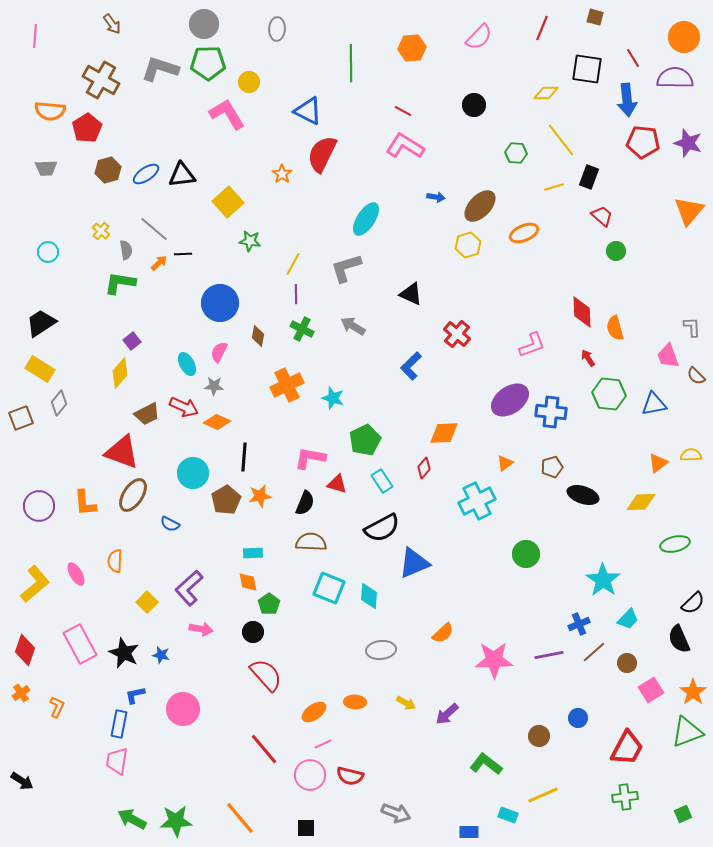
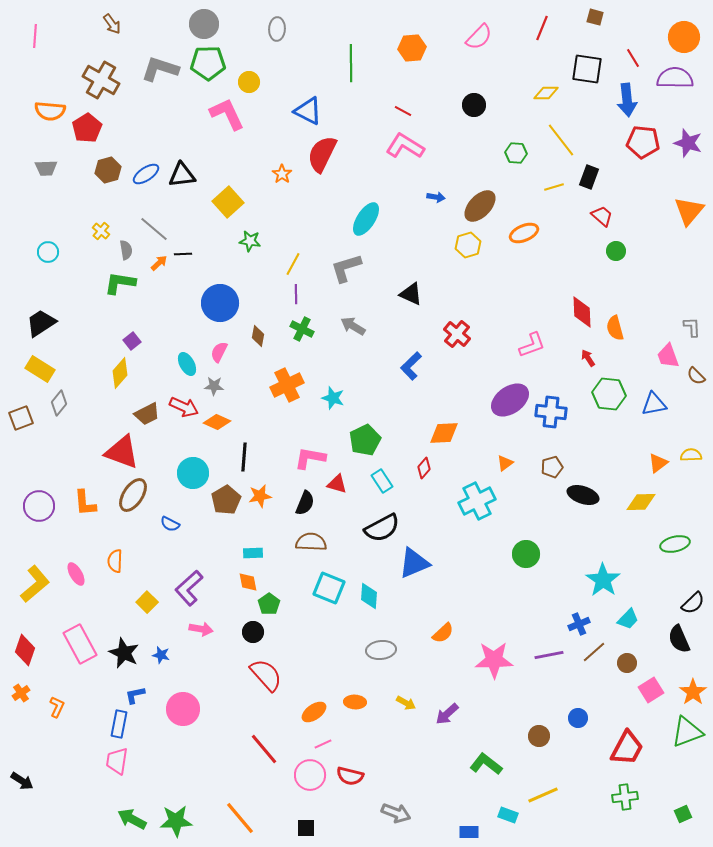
pink L-shape at (227, 114): rotated 6 degrees clockwise
